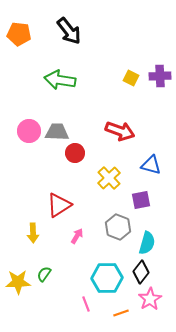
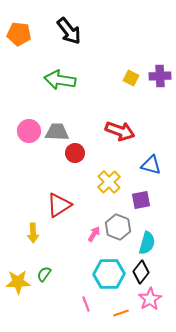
yellow cross: moved 4 px down
pink arrow: moved 17 px right, 2 px up
cyan hexagon: moved 2 px right, 4 px up
